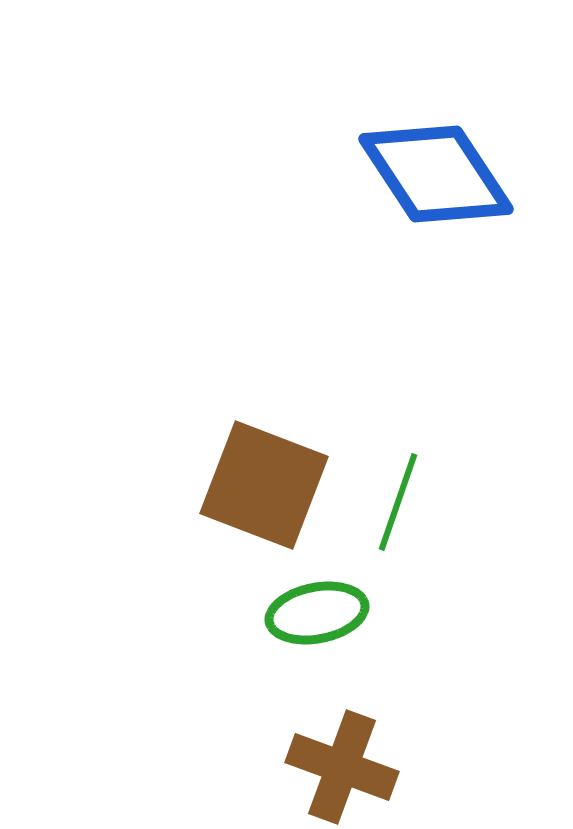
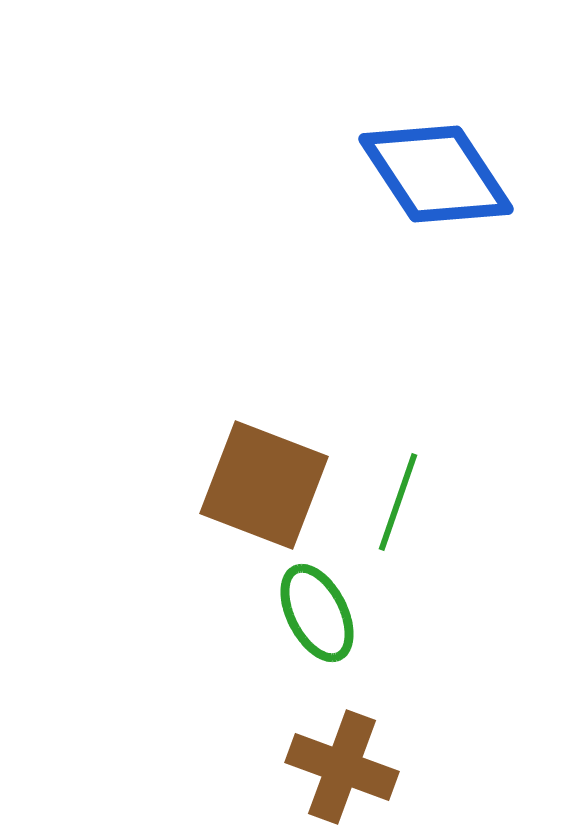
green ellipse: rotated 74 degrees clockwise
